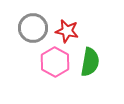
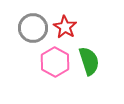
red star: moved 2 px left, 4 px up; rotated 20 degrees clockwise
green semicircle: moved 1 px left, 1 px up; rotated 28 degrees counterclockwise
